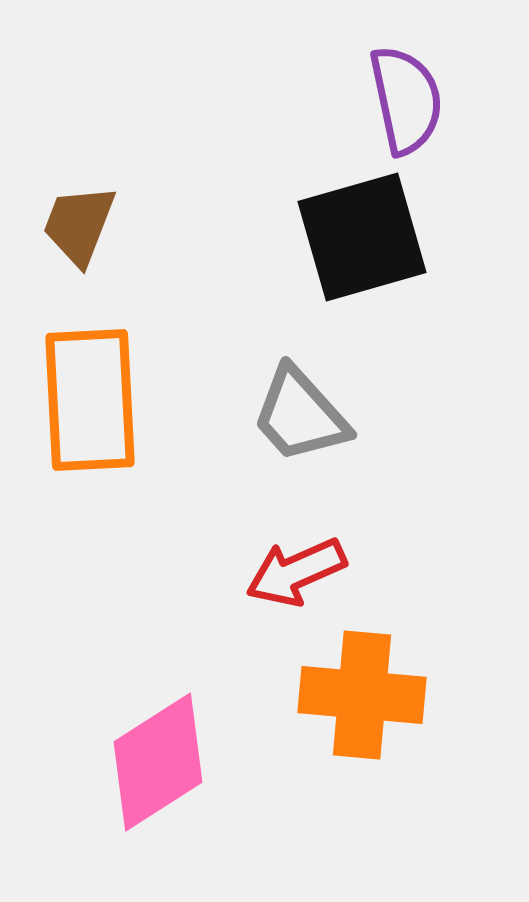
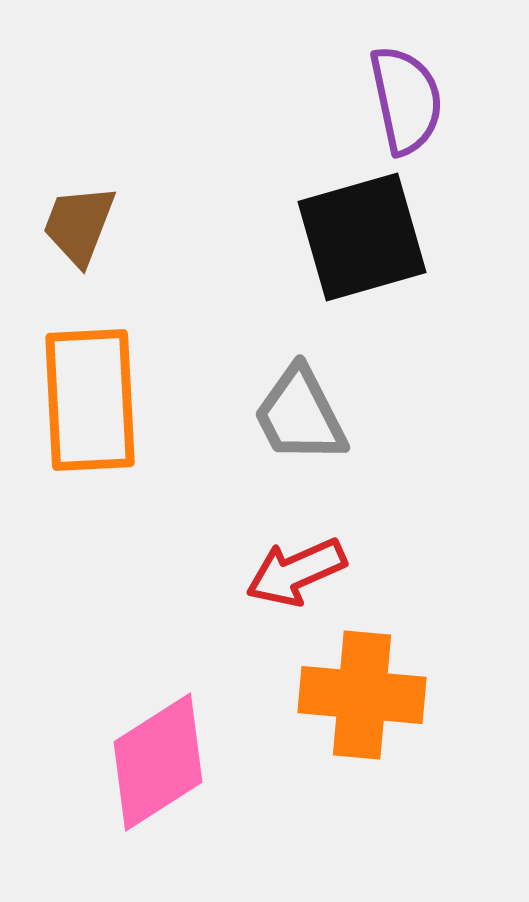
gray trapezoid: rotated 15 degrees clockwise
